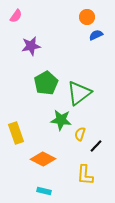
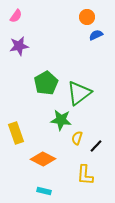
purple star: moved 12 px left
yellow semicircle: moved 3 px left, 4 px down
